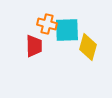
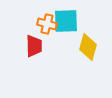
cyan square: moved 1 px left, 9 px up
